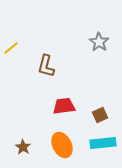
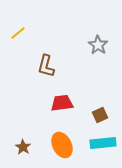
gray star: moved 1 px left, 3 px down
yellow line: moved 7 px right, 15 px up
red trapezoid: moved 2 px left, 3 px up
